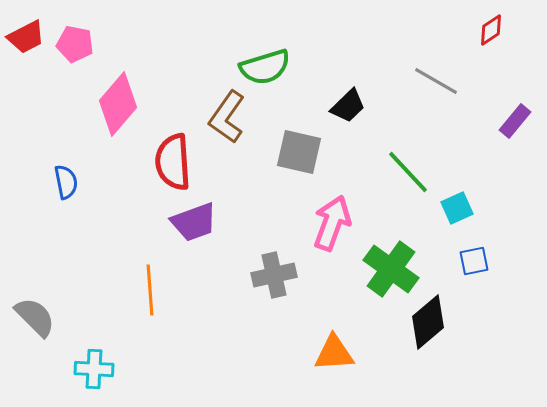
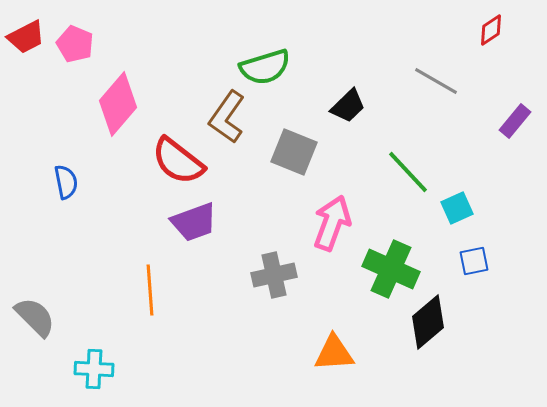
pink pentagon: rotated 12 degrees clockwise
gray square: moved 5 px left; rotated 9 degrees clockwise
red semicircle: moved 5 px right, 1 px up; rotated 48 degrees counterclockwise
green cross: rotated 12 degrees counterclockwise
